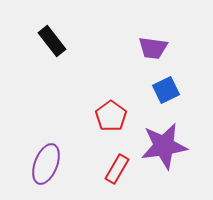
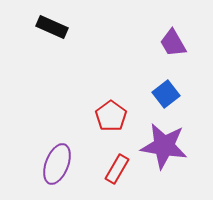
black rectangle: moved 14 px up; rotated 28 degrees counterclockwise
purple trapezoid: moved 20 px right, 5 px up; rotated 52 degrees clockwise
blue square: moved 4 px down; rotated 12 degrees counterclockwise
purple star: rotated 18 degrees clockwise
purple ellipse: moved 11 px right
